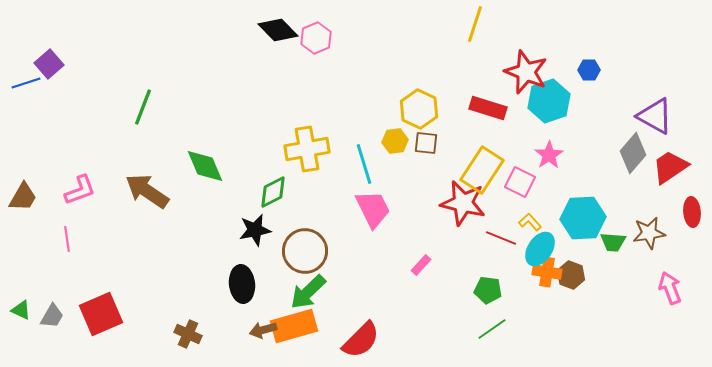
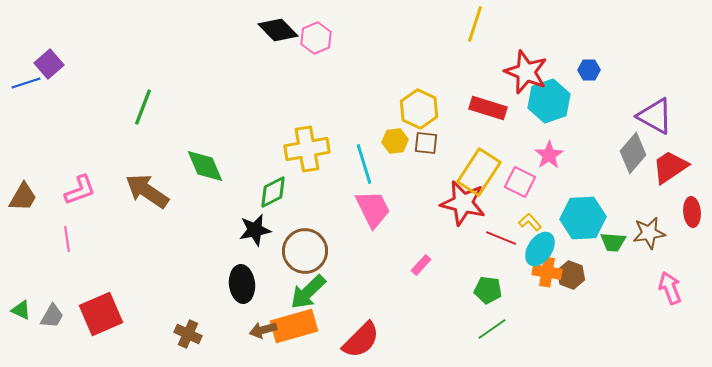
yellow rectangle at (482, 170): moved 3 px left, 2 px down
